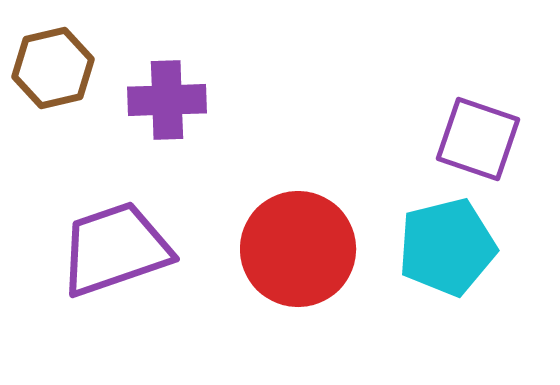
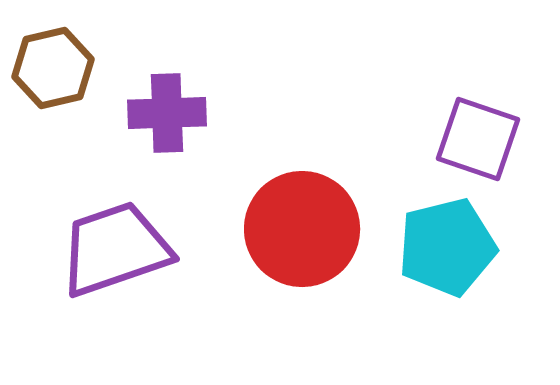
purple cross: moved 13 px down
red circle: moved 4 px right, 20 px up
